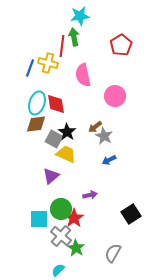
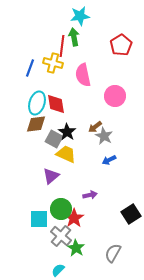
yellow cross: moved 5 px right
